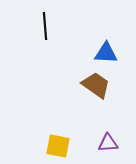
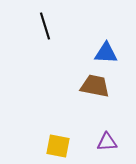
black line: rotated 12 degrees counterclockwise
brown trapezoid: moved 1 px left, 1 px down; rotated 24 degrees counterclockwise
purple triangle: moved 1 px left, 1 px up
